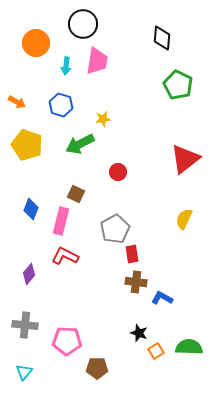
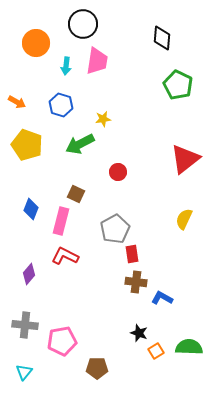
pink pentagon: moved 5 px left; rotated 12 degrees counterclockwise
